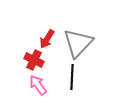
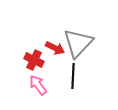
red arrow: moved 8 px right, 9 px down; rotated 96 degrees counterclockwise
black line: moved 1 px right, 1 px up
